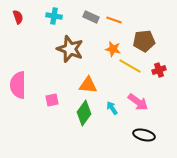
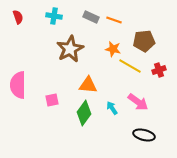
brown star: rotated 24 degrees clockwise
